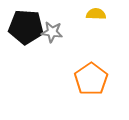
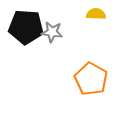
orange pentagon: rotated 8 degrees counterclockwise
